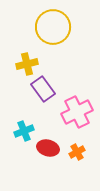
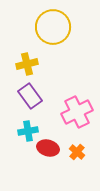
purple rectangle: moved 13 px left, 7 px down
cyan cross: moved 4 px right; rotated 12 degrees clockwise
orange cross: rotated 21 degrees counterclockwise
